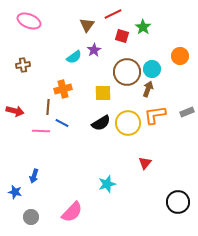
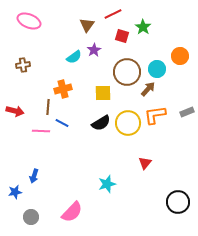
cyan circle: moved 5 px right
brown arrow: rotated 21 degrees clockwise
blue star: rotated 24 degrees counterclockwise
